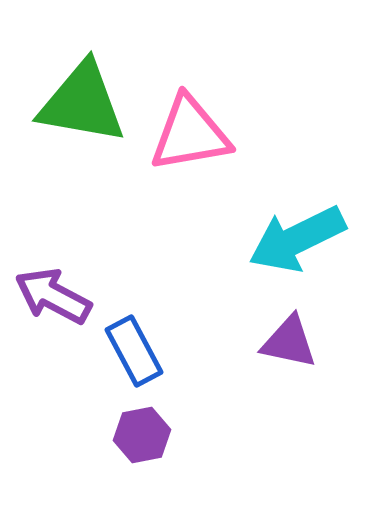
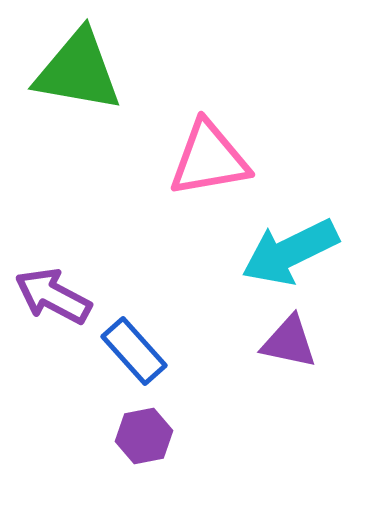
green triangle: moved 4 px left, 32 px up
pink triangle: moved 19 px right, 25 px down
cyan arrow: moved 7 px left, 13 px down
blue rectangle: rotated 14 degrees counterclockwise
purple hexagon: moved 2 px right, 1 px down
